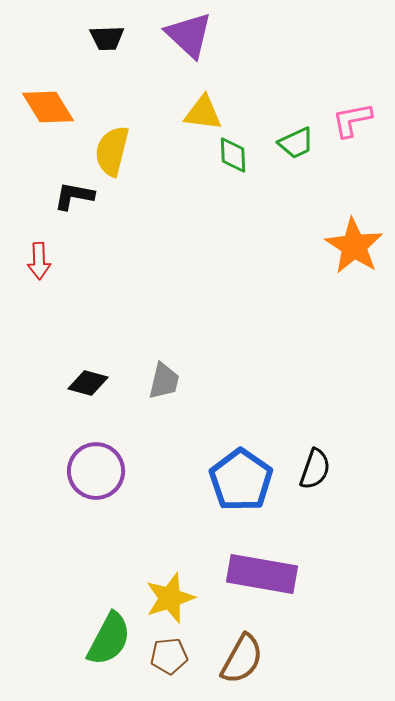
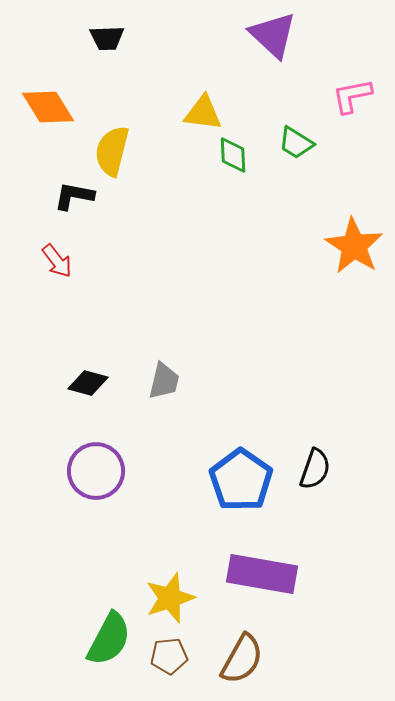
purple triangle: moved 84 px right
pink L-shape: moved 24 px up
green trapezoid: rotated 57 degrees clockwise
red arrow: moved 18 px right; rotated 36 degrees counterclockwise
